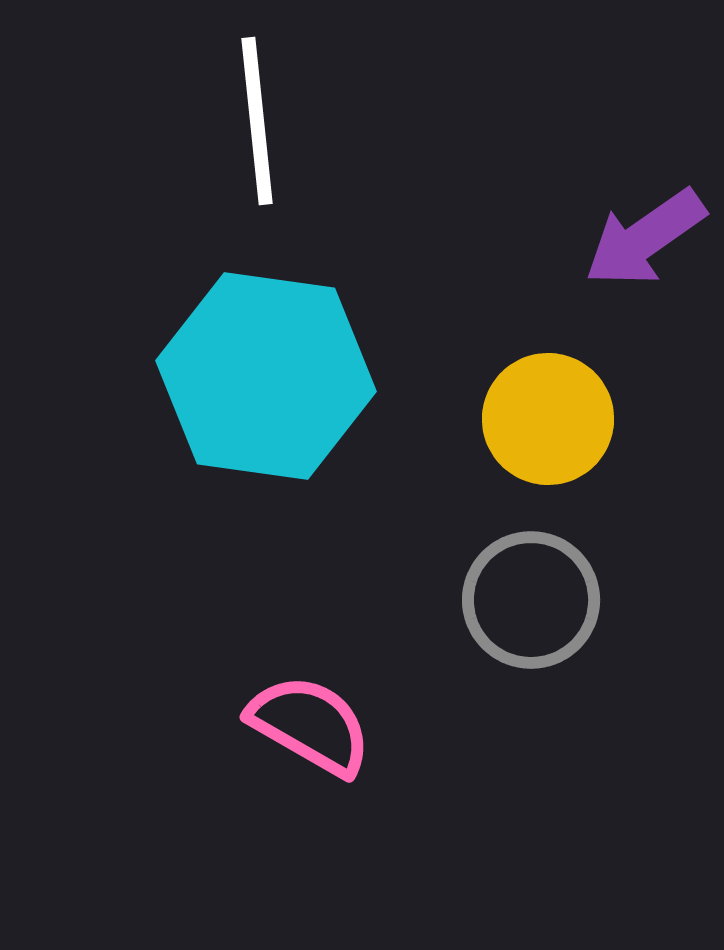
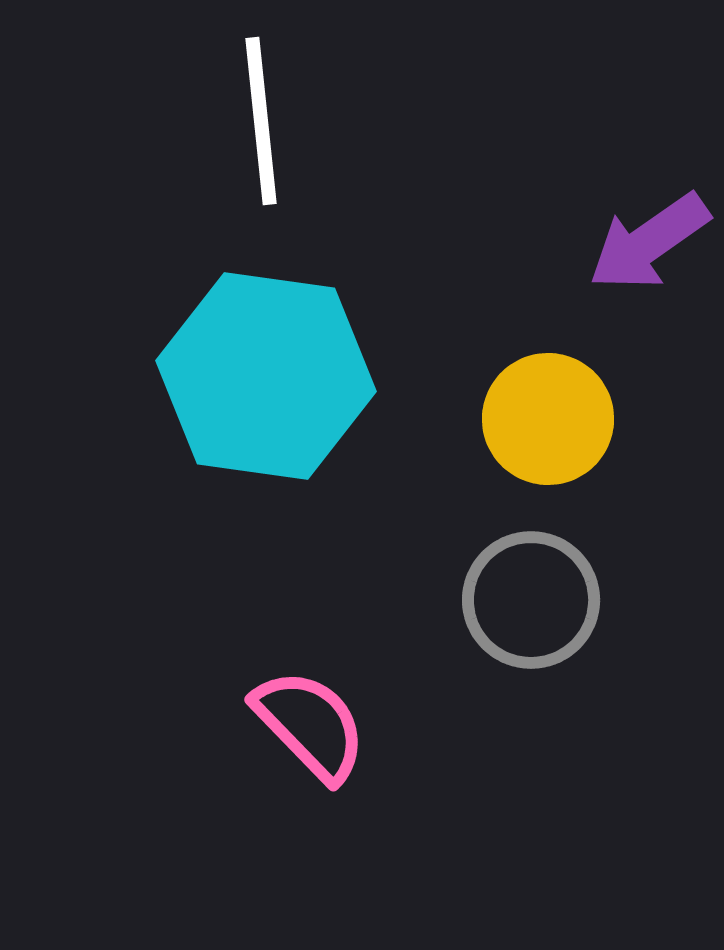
white line: moved 4 px right
purple arrow: moved 4 px right, 4 px down
pink semicircle: rotated 16 degrees clockwise
